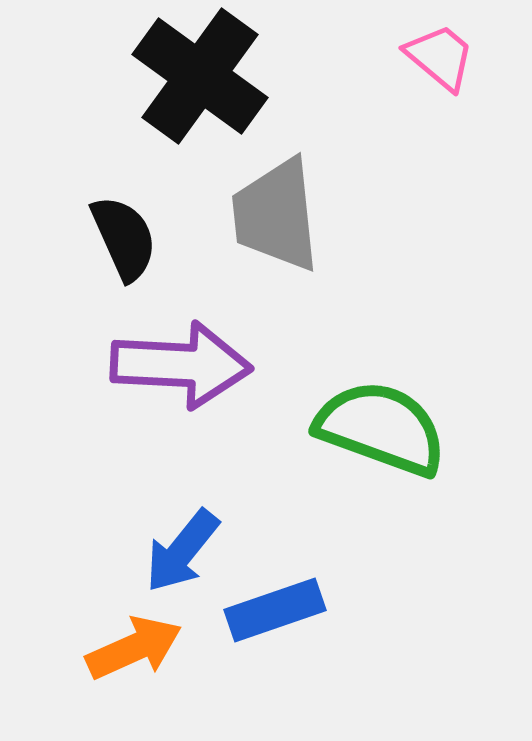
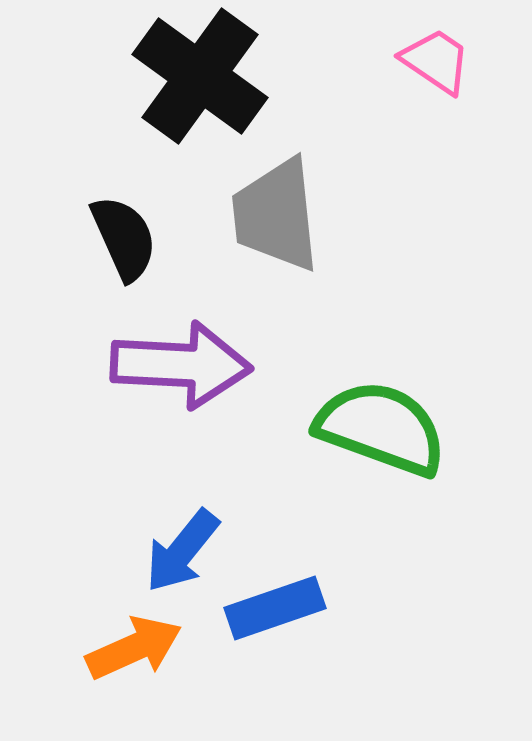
pink trapezoid: moved 4 px left, 4 px down; rotated 6 degrees counterclockwise
blue rectangle: moved 2 px up
